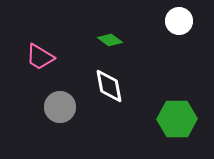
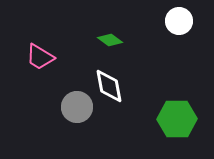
gray circle: moved 17 px right
